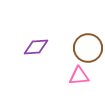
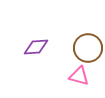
pink triangle: rotated 20 degrees clockwise
